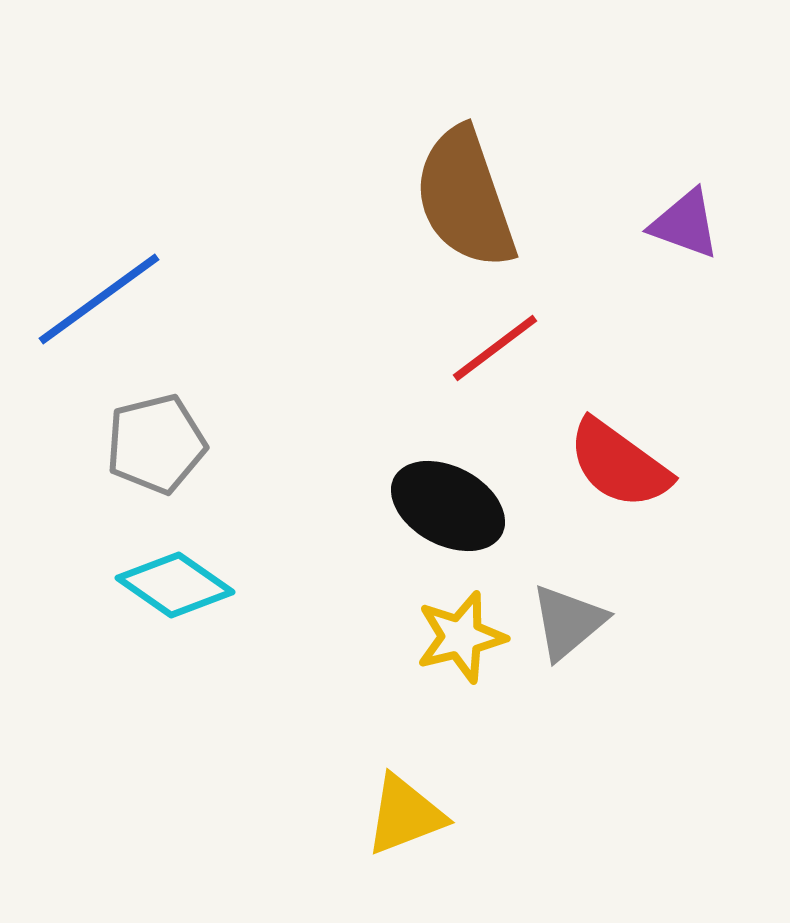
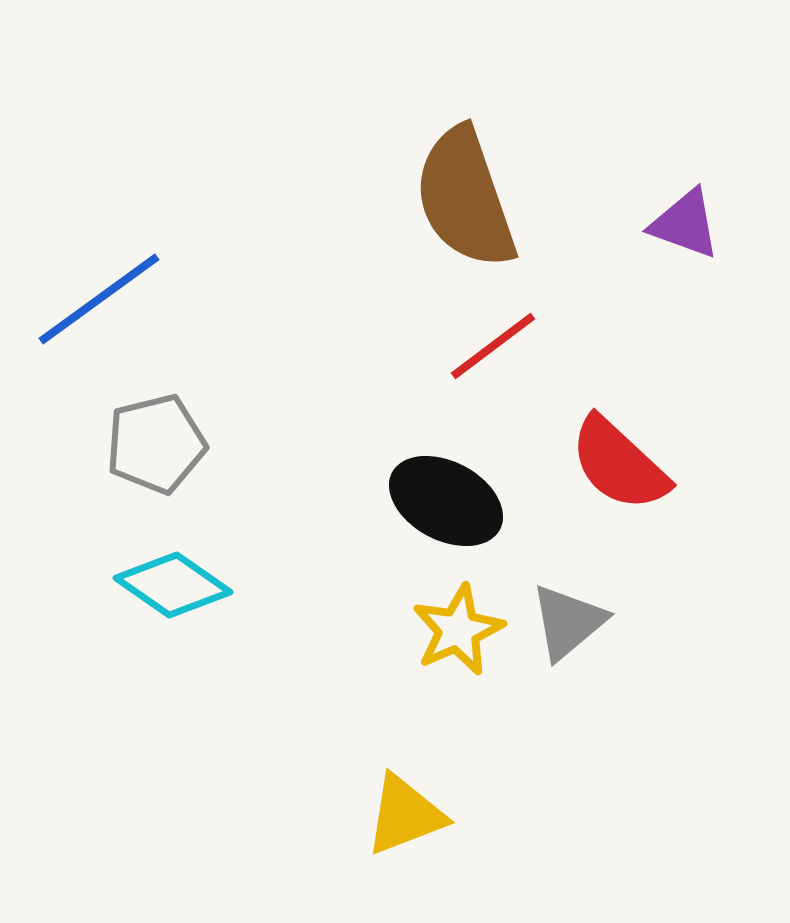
red line: moved 2 px left, 2 px up
red semicircle: rotated 7 degrees clockwise
black ellipse: moved 2 px left, 5 px up
cyan diamond: moved 2 px left
yellow star: moved 3 px left, 7 px up; rotated 10 degrees counterclockwise
